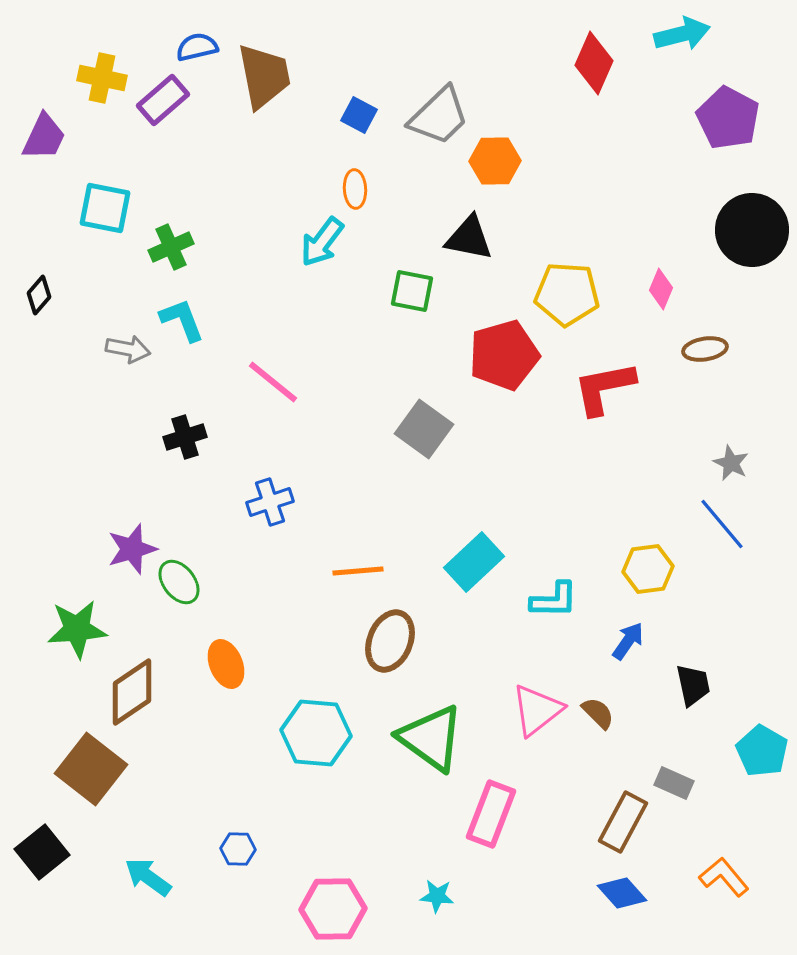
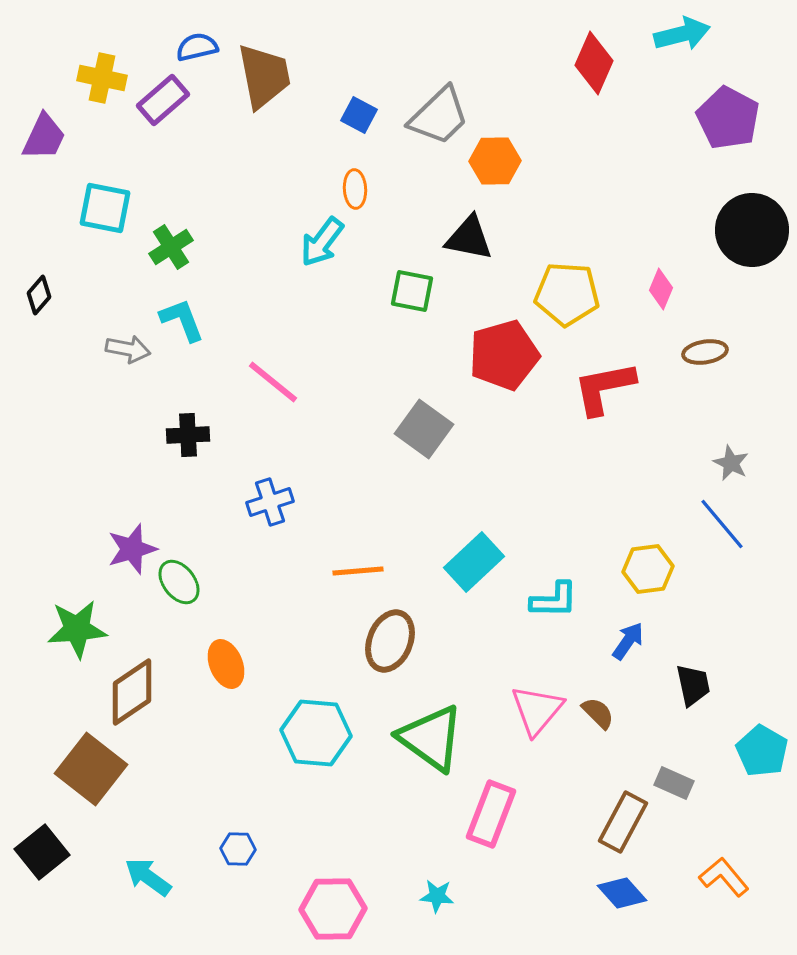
green cross at (171, 247): rotated 9 degrees counterclockwise
brown ellipse at (705, 349): moved 3 px down
black cross at (185, 437): moved 3 px right, 2 px up; rotated 15 degrees clockwise
pink triangle at (537, 710): rotated 12 degrees counterclockwise
